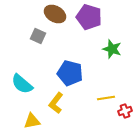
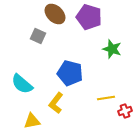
brown ellipse: rotated 15 degrees clockwise
